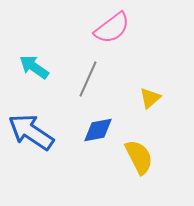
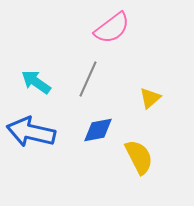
cyan arrow: moved 2 px right, 15 px down
blue arrow: rotated 21 degrees counterclockwise
